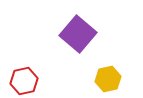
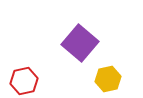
purple square: moved 2 px right, 9 px down
